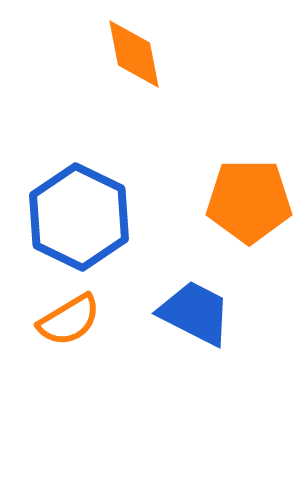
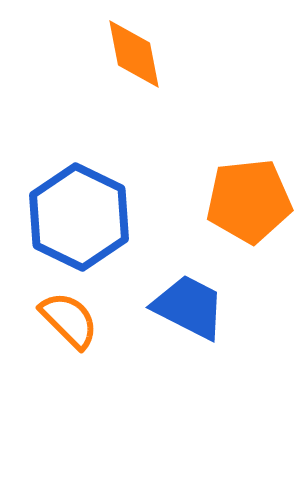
orange pentagon: rotated 6 degrees counterclockwise
blue trapezoid: moved 6 px left, 6 px up
orange semicircle: rotated 104 degrees counterclockwise
